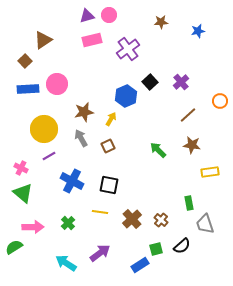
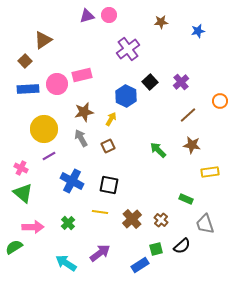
pink rectangle at (92, 40): moved 10 px left, 35 px down
blue hexagon at (126, 96): rotated 10 degrees counterclockwise
green rectangle at (189, 203): moved 3 px left, 4 px up; rotated 56 degrees counterclockwise
